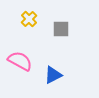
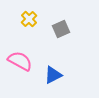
gray square: rotated 24 degrees counterclockwise
